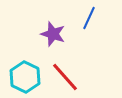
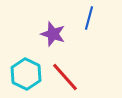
blue line: rotated 10 degrees counterclockwise
cyan hexagon: moved 1 px right, 3 px up
